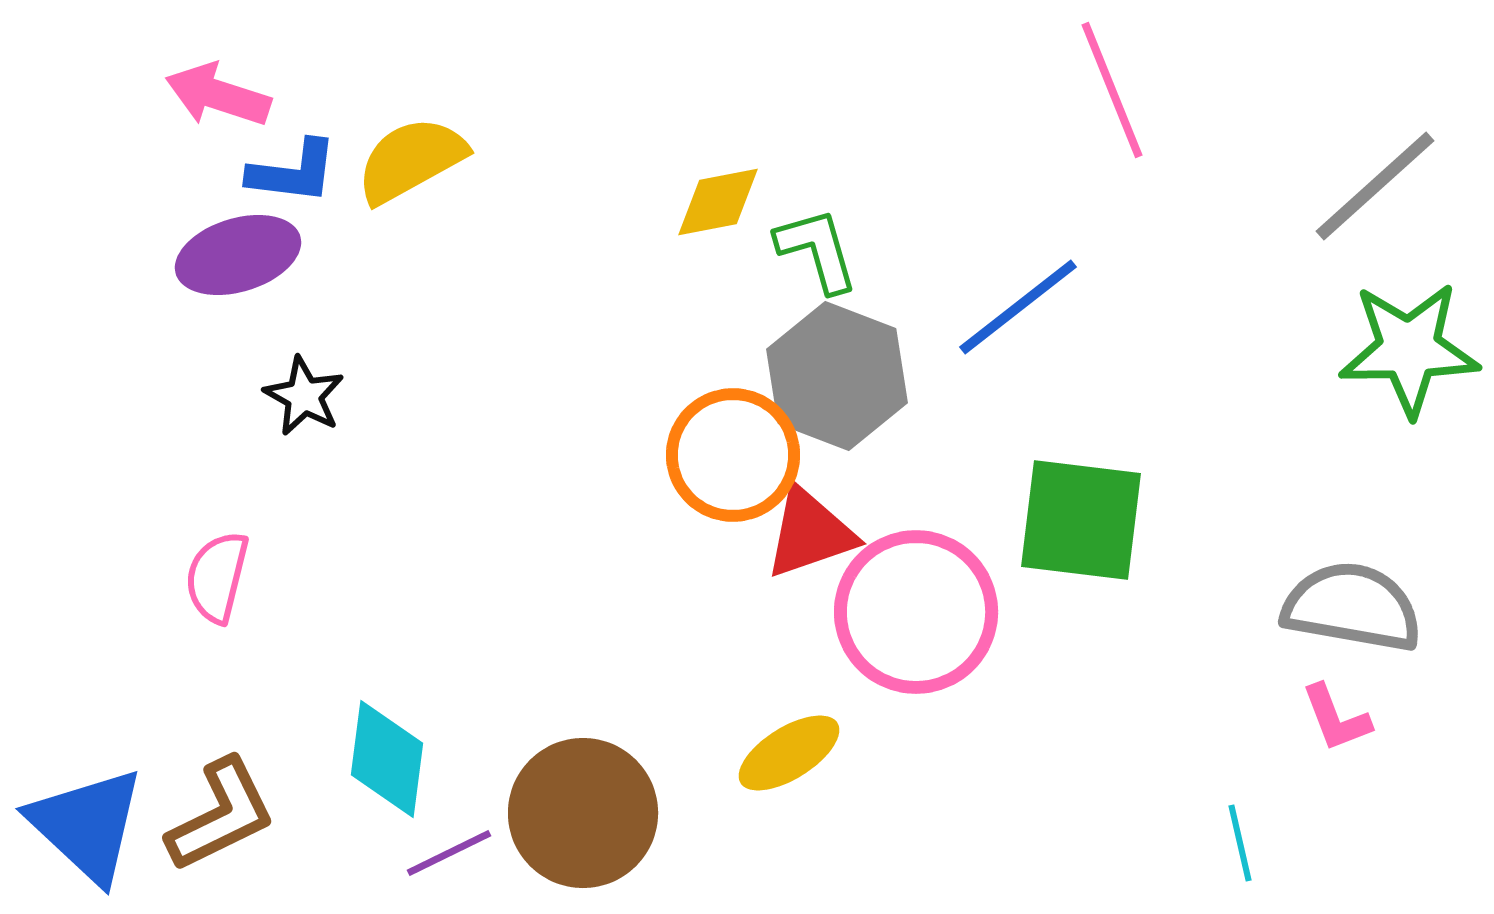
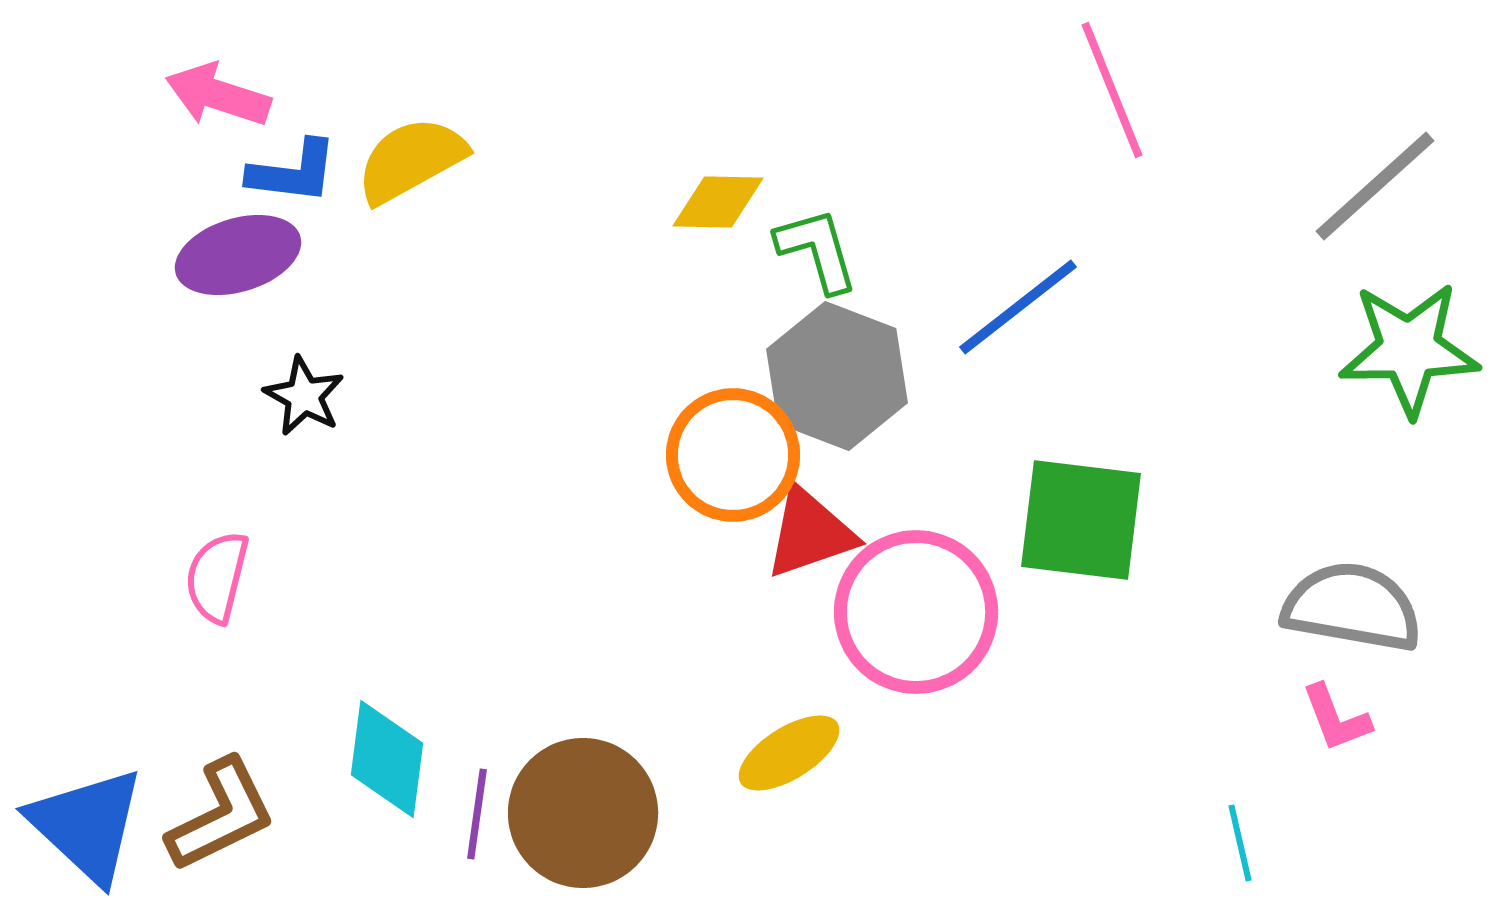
yellow diamond: rotated 12 degrees clockwise
purple line: moved 28 px right, 39 px up; rotated 56 degrees counterclockwise
